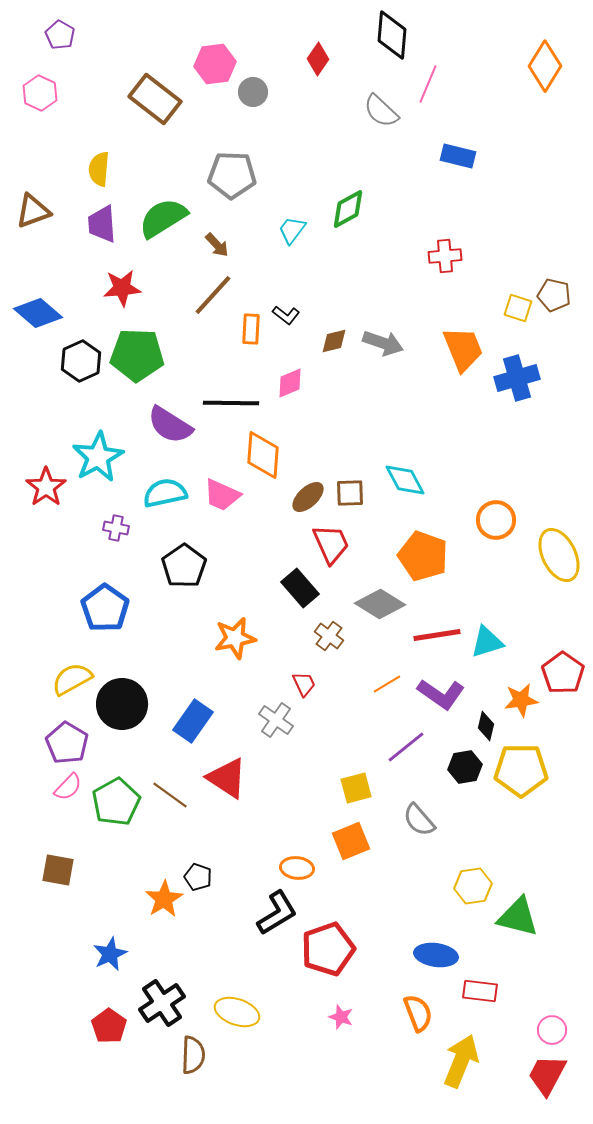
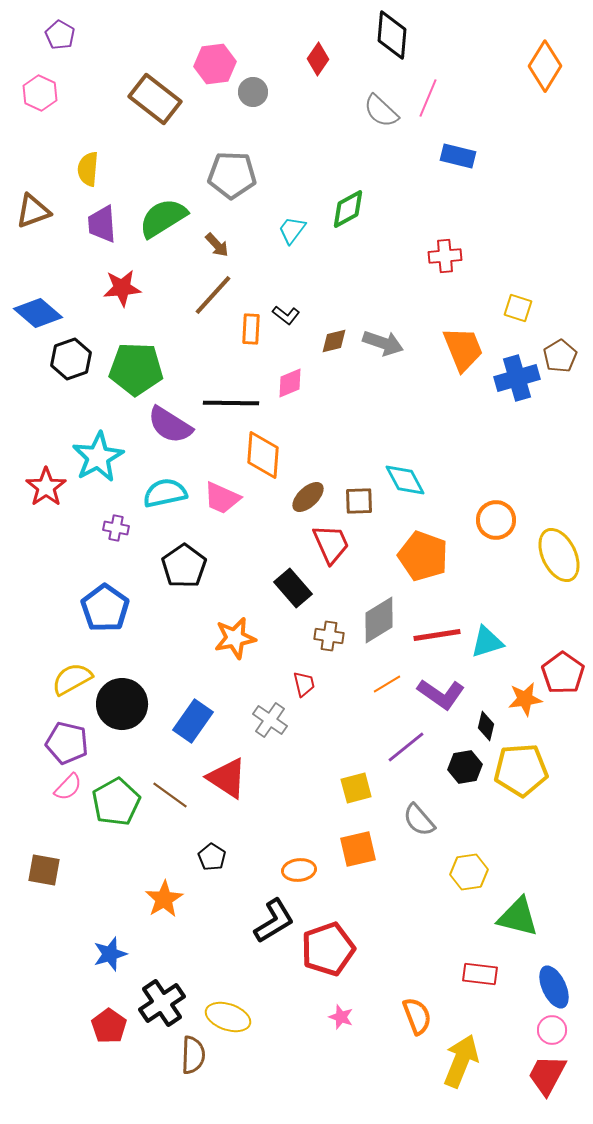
pink line at (428, 84): moved 14 px down
yellow semicircle at (99, 169): moved 11 px left
brown pentagon at (554, 295): moved 6 px right, 61 px down; rotated 28 degrees clockwise
green pentagon at (137, 355): moved 1 px left, 14 px down
black hexagon at (81, 361): moved 10 px left, 2 px up; rotated 6 degrees clockwise
brown square at (350, 493): moved 9 px right, 8 px down
pink trapezoid at (222, 495): moved 3 px down
black rectangle at (300, 588): moved 7 px left
gray diamond at (380, 604): moved 1 px left, 16 px down; rotated 63 degrees counterclockwise
brown cross at (329, 636): rotated 28 degrees counterclockwise
red trapezoid at (304, 684): rotated 12 degrees clockwise
orange star at (521, 700): moved 4 px right, 1 px up
gray cross at (276, 720): moved 6 px left
purple pentagon at (67, 743): rotated 18 degrees counterclockwise
yellow pentagon at (521, 770): rotated 4 degrees counterclockwise
orange square at (351, 841): moved 7 px right, 8 px down; rotated 9 degrees clockwise
orange ellipse at (297, 868): moved 2 px right, 2 px down; rotated 12 degrees counterclockwise
brown square at (58, 870): moved 14 px left
black pentagon at (198, 877): moved 14 px right, 20 px up; rotated 12 degrees clockwise
yellow hexagon at (473, 886): moved 4 px left, 14 px up
black L-shape at (277, 913): moved 3 px left, 8 px down
blue star at (110, 954): rotated 8 degrees clockwise
blue ellipse at (436, 955): moved 118 px right, 32 px down; rotated 57 degrees clockwise
red rectangle at (480, 991): moved 17 px up
yellow ellipse at (237, 1012): moved 9 px left, 5 px down
orange semicircle at (418, 1013): moved 1 px left, 3 px down
